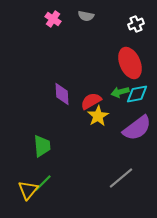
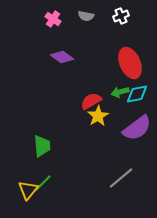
white cross: moved 15 px left, 8 px up
purple diamond: moved 37 px up; rotated 50 degrees counterclockwise
